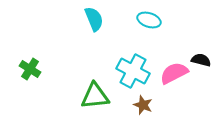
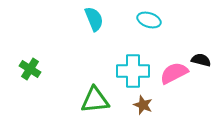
cyan cross: rotated 28 degrees counterclockwise
green triangle: moved 4 px down
